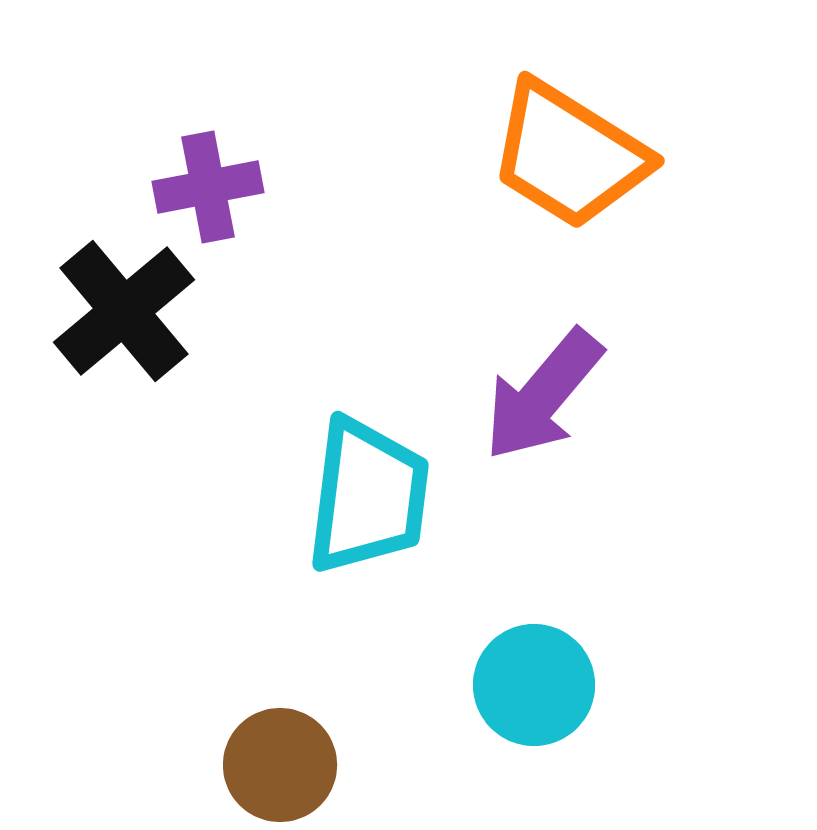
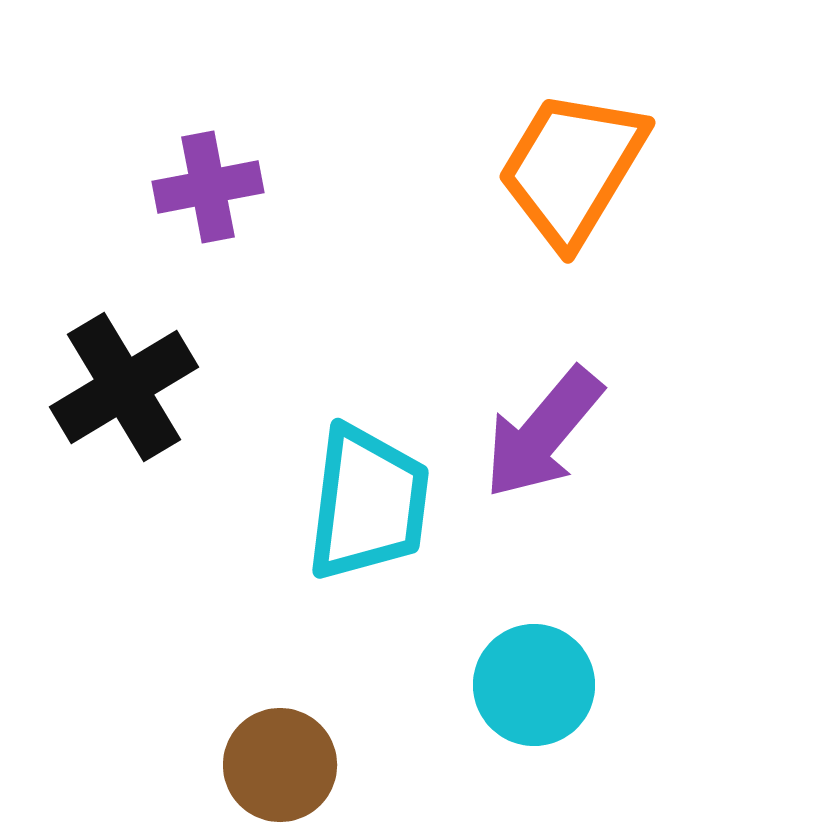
orange trapezoid: moved 3 px right, 13 px down; rotated 89 degrees clockwise
black cross: moved 76 px down; rotated 9 degrees clockwise
purple arrow: moved 38 px down
cyan trapezoid: moved 7 px down
